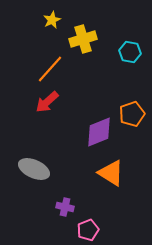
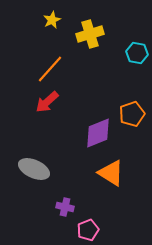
yellow cross: moved 7 px right, 5 px up
cyan hexagon: moved 7 px right, 1 px down
purple diamond: moved 1 px left, 1 px down
